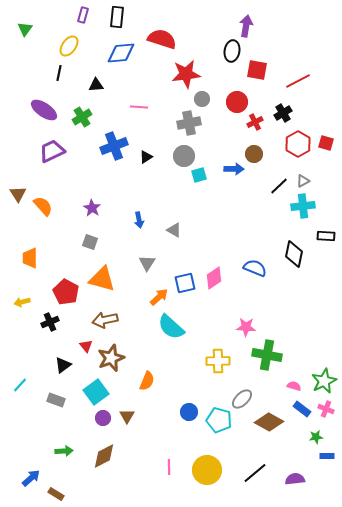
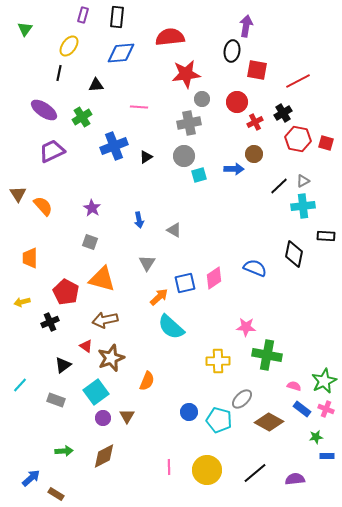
red semicircle at (162, 39): moved 8 px right, 2 px up; rotated 24 degrees counterclockwise
red hexagon at (298, 144): moved 5 px up; rotated 20 degrees counterclockwise
red triangle at (86, 346): rotated 16 degrees counterclockwise
